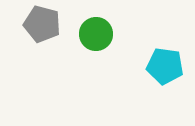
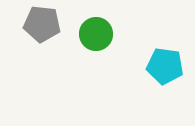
gray pentagon: rotated 9 degrees counterclockwise
